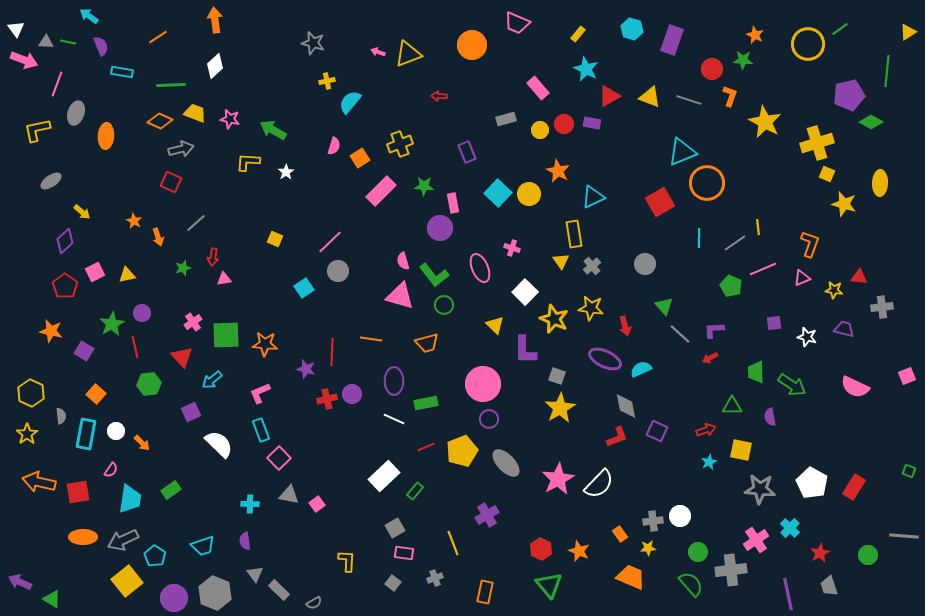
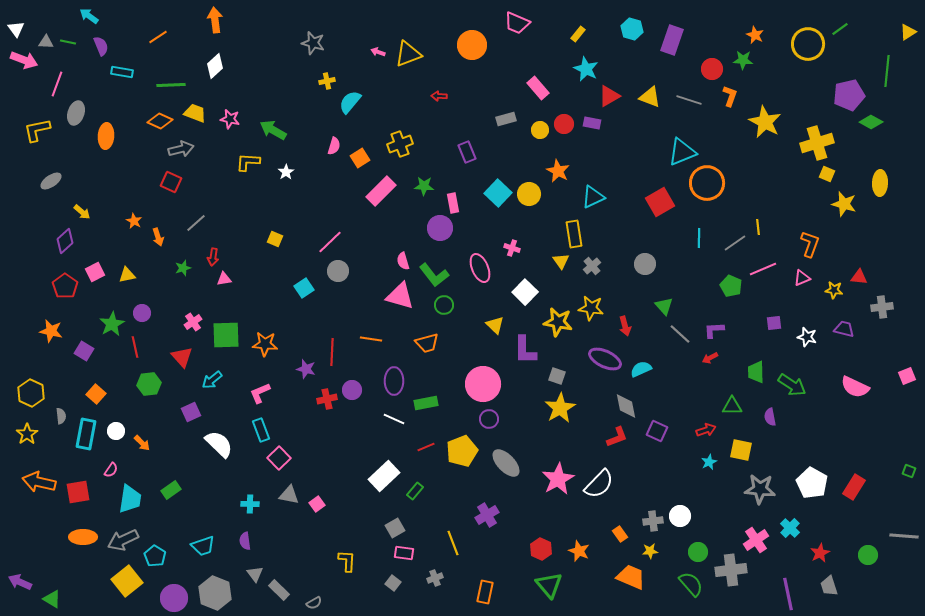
yellow star at (554, 319): moved 4 px right, 3 px down; rotated 12 degrees counterclockwise
purple circle at (352, 394): moved 4 px up
yellow star at (648, 548): moved 2 px right, 3 px down
